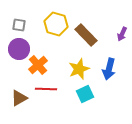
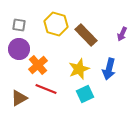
red line: rotated 20 degrees clockwise
